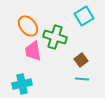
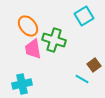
green cross: moved 1 px left, 3 px down
pink trapezoid: moved 2 px up
brown square: moved 13 px right, 5 px down
cyan line: rotated 24 degrees clockwise
